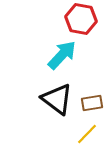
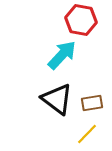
red hexagon: moved 1 px down
